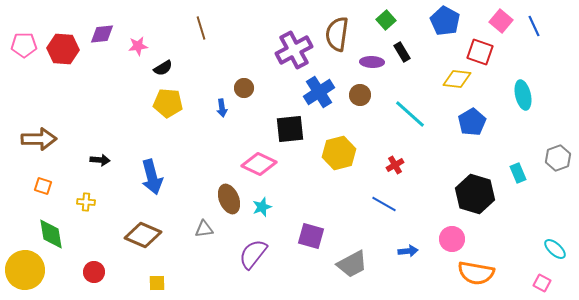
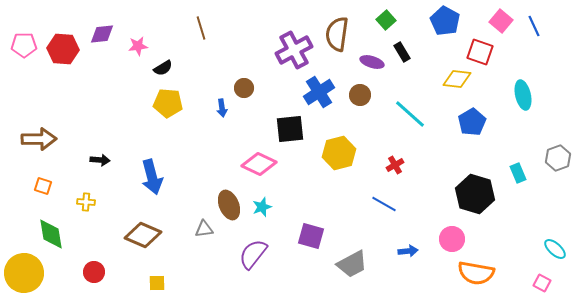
purple ellipse at (372, 62): rotated 15 degrees clockwise
brown ellipse at (229, 199): moved 6 px down
yellow circle at (25, 270): moved 1 px left, 3 px down
